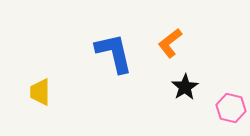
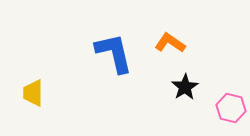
orange L-shape: rotated 72 degrees clockwise
yellow trapezoid: moved 7 px left, 1 px down
